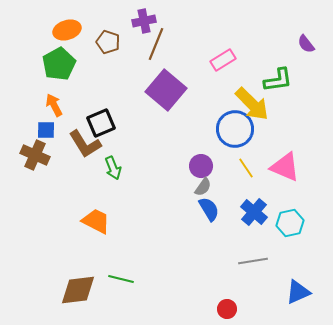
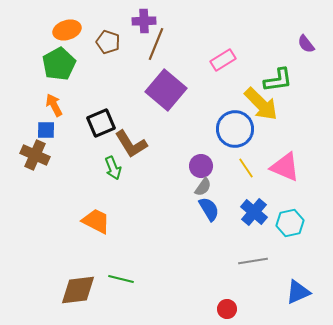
purple cross: rotated 10 degrees clockwise
yellow arrow: moved 9 px right
brown L-shape: moved 46 px right
